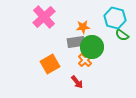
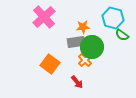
cyan hexagon: moved 2 px left
orange square: rotated 24 degrees counterclockwise
